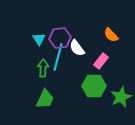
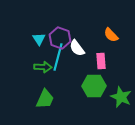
purple hexagon: rotated 25 degrees clockwise
pink rectangle: rotated 42 degrees counterclockwise
green arrow: moved 1 px up; rotated 90 degrees clockwise
green star: rotated 25 degrees counterclockwise
